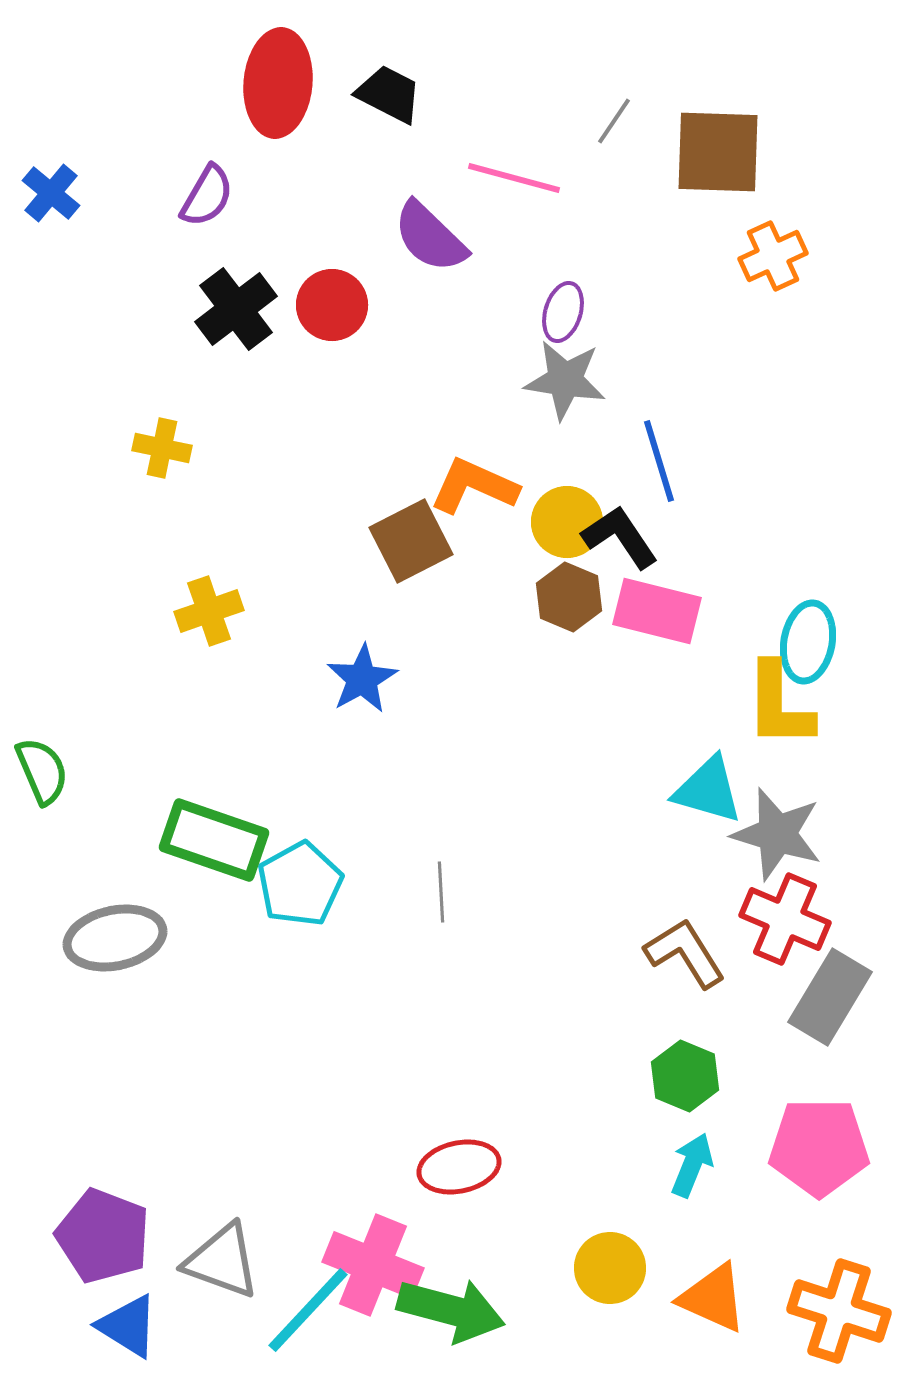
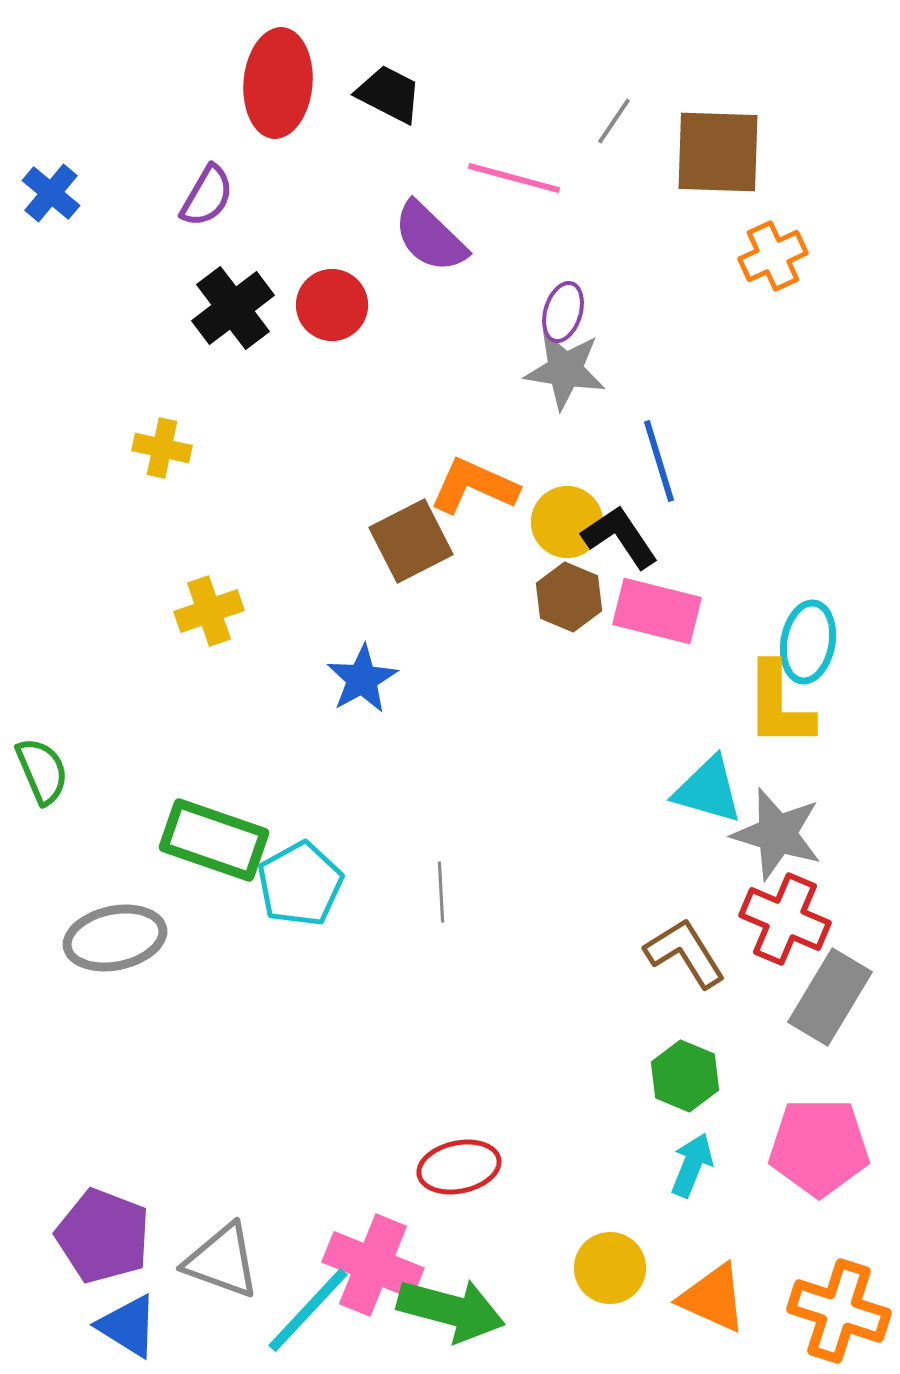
black cross at (236, 309): moved 3 px left, 1 px up
gray star at (565, 380): moved 10 px up
